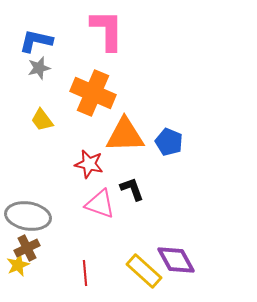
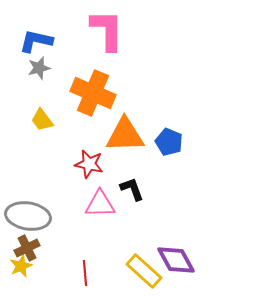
pink triangle: rotated 20 degrees counterclockwise
yellow star: moved 3 px right, 1 px down
